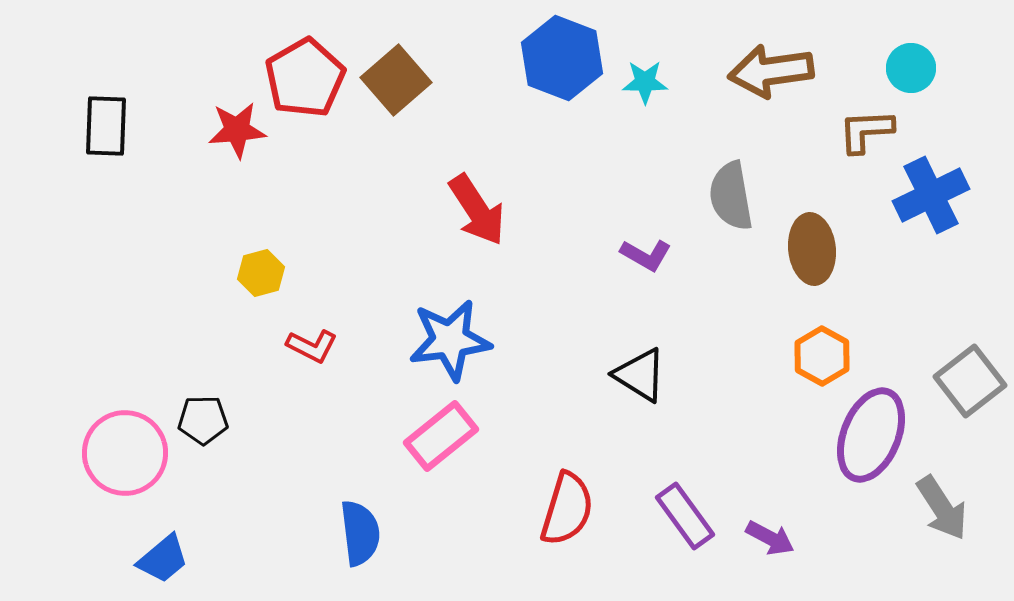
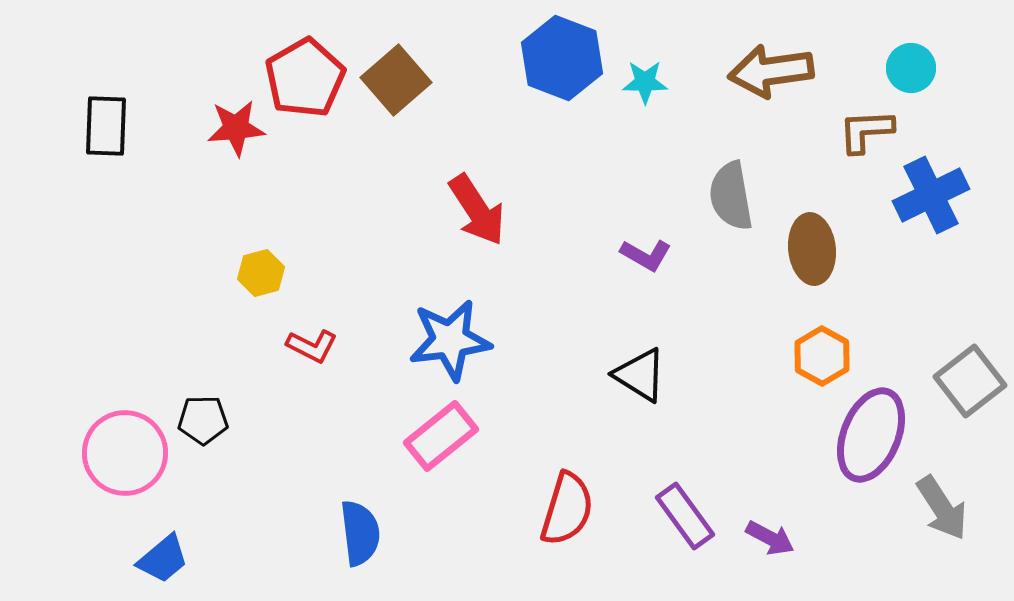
red star: moved 1 px left, 2 px up
